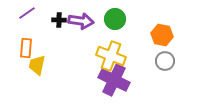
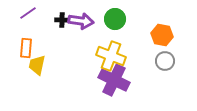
purple line: moved 1 px right
black cross: moved 3 px right
